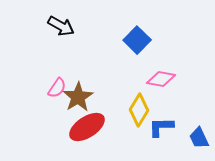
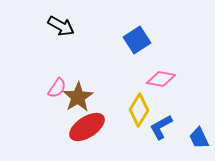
blue square: rotated 12 degrees clockwise
blue L-shape: rotated 28 degrees counterclockwise
